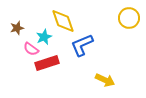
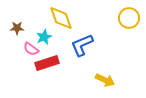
yellow diamond: moved 2 px left, 3 px up
brown star: rotated 16 degrees clockwise
